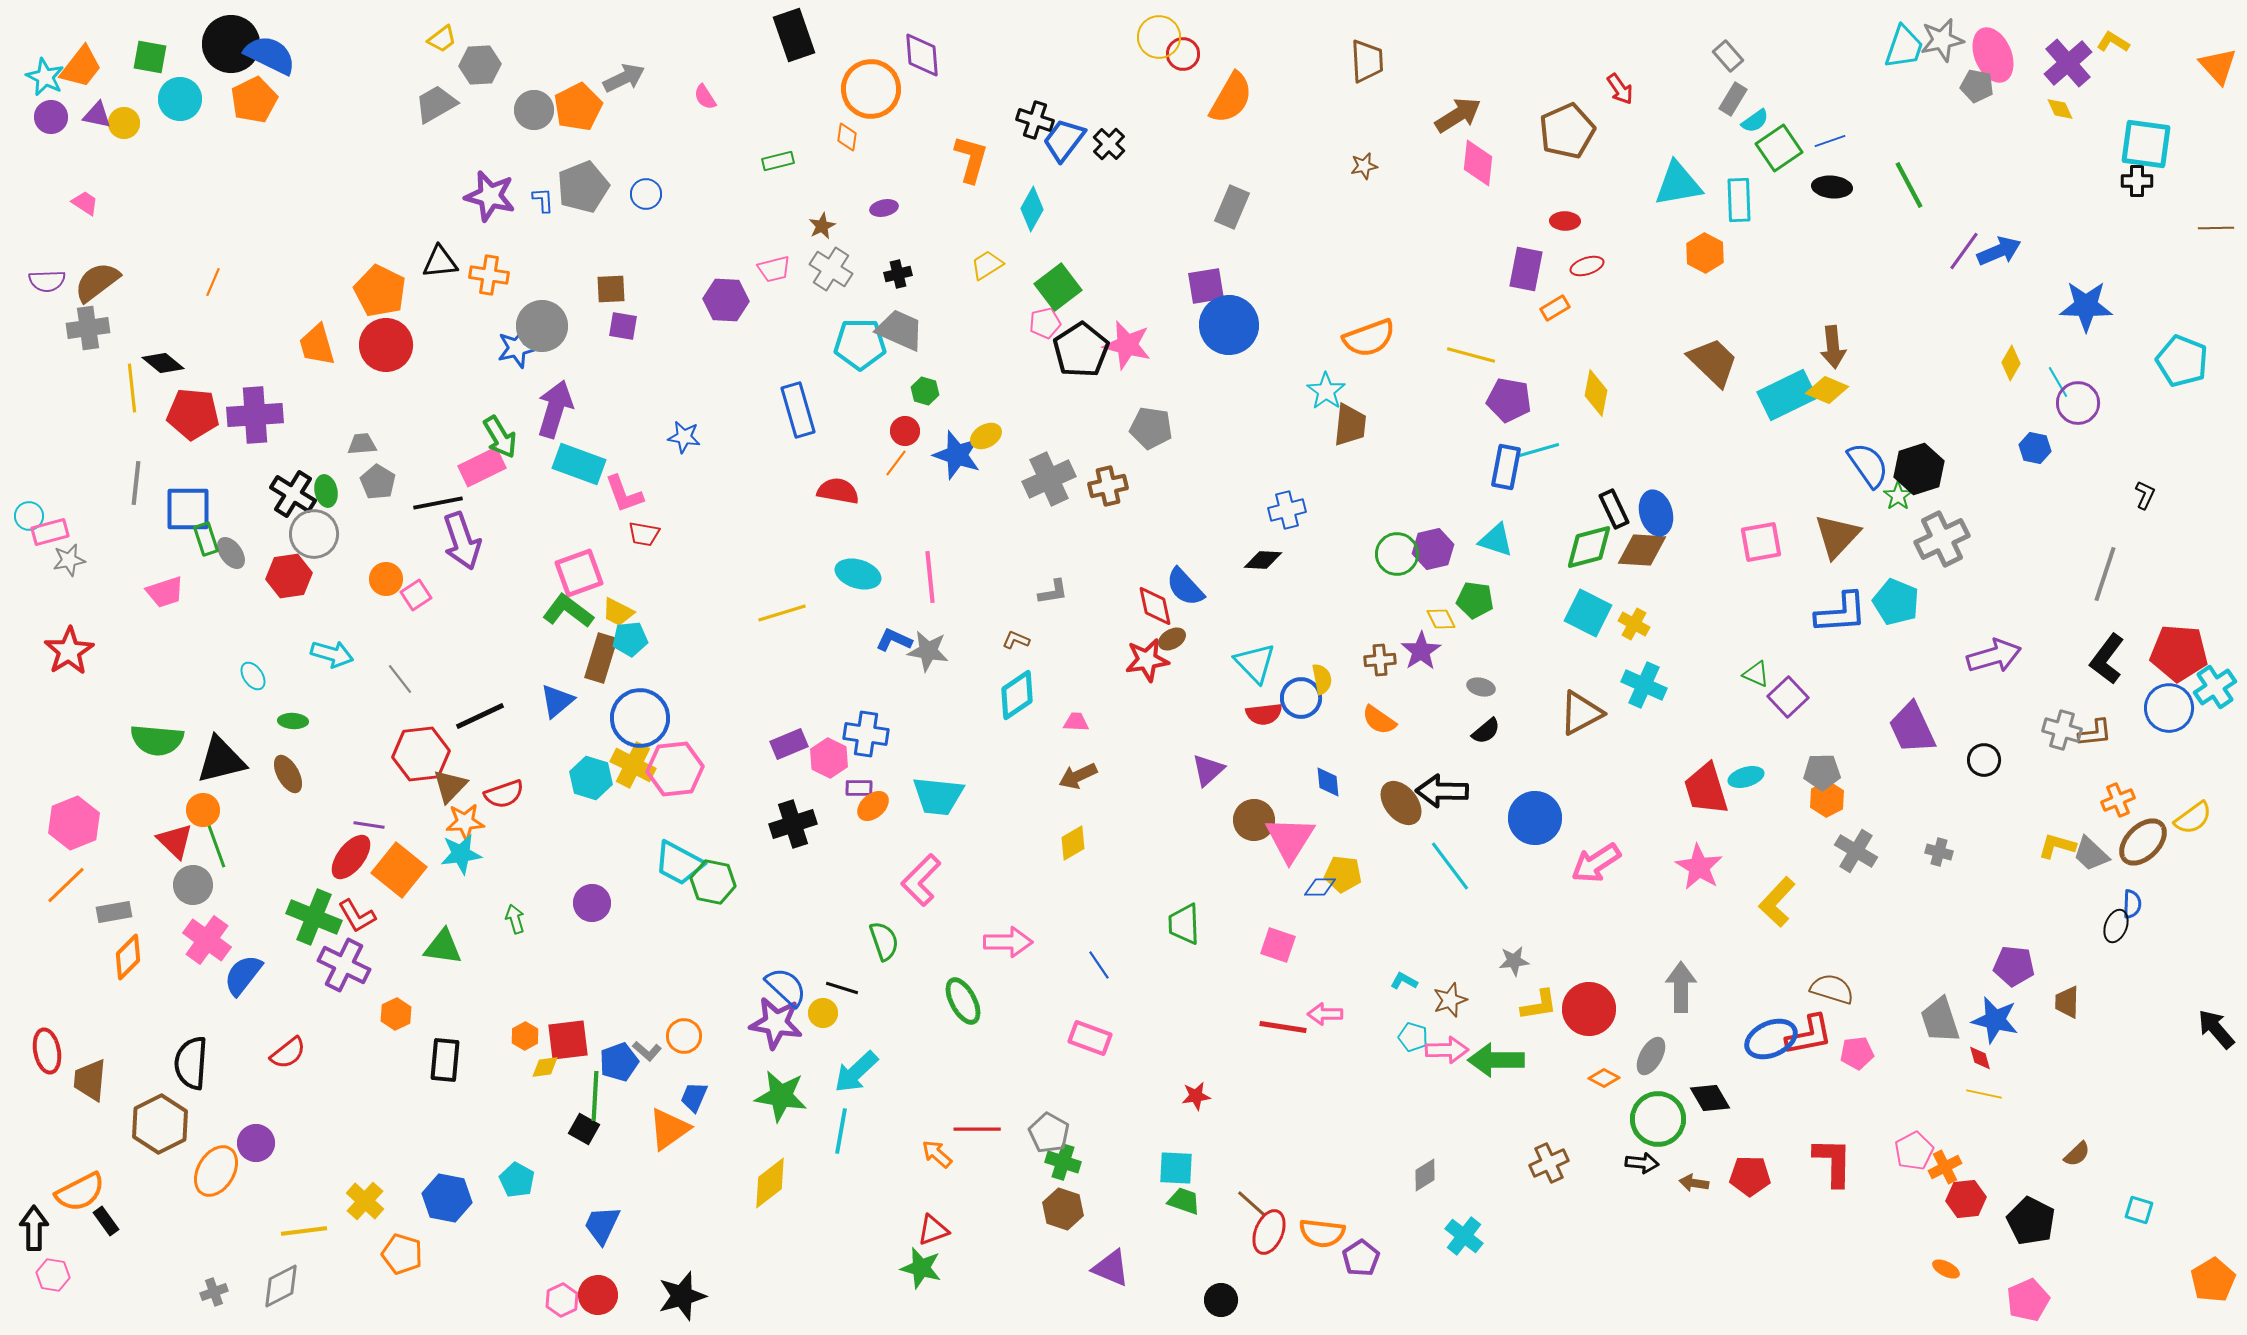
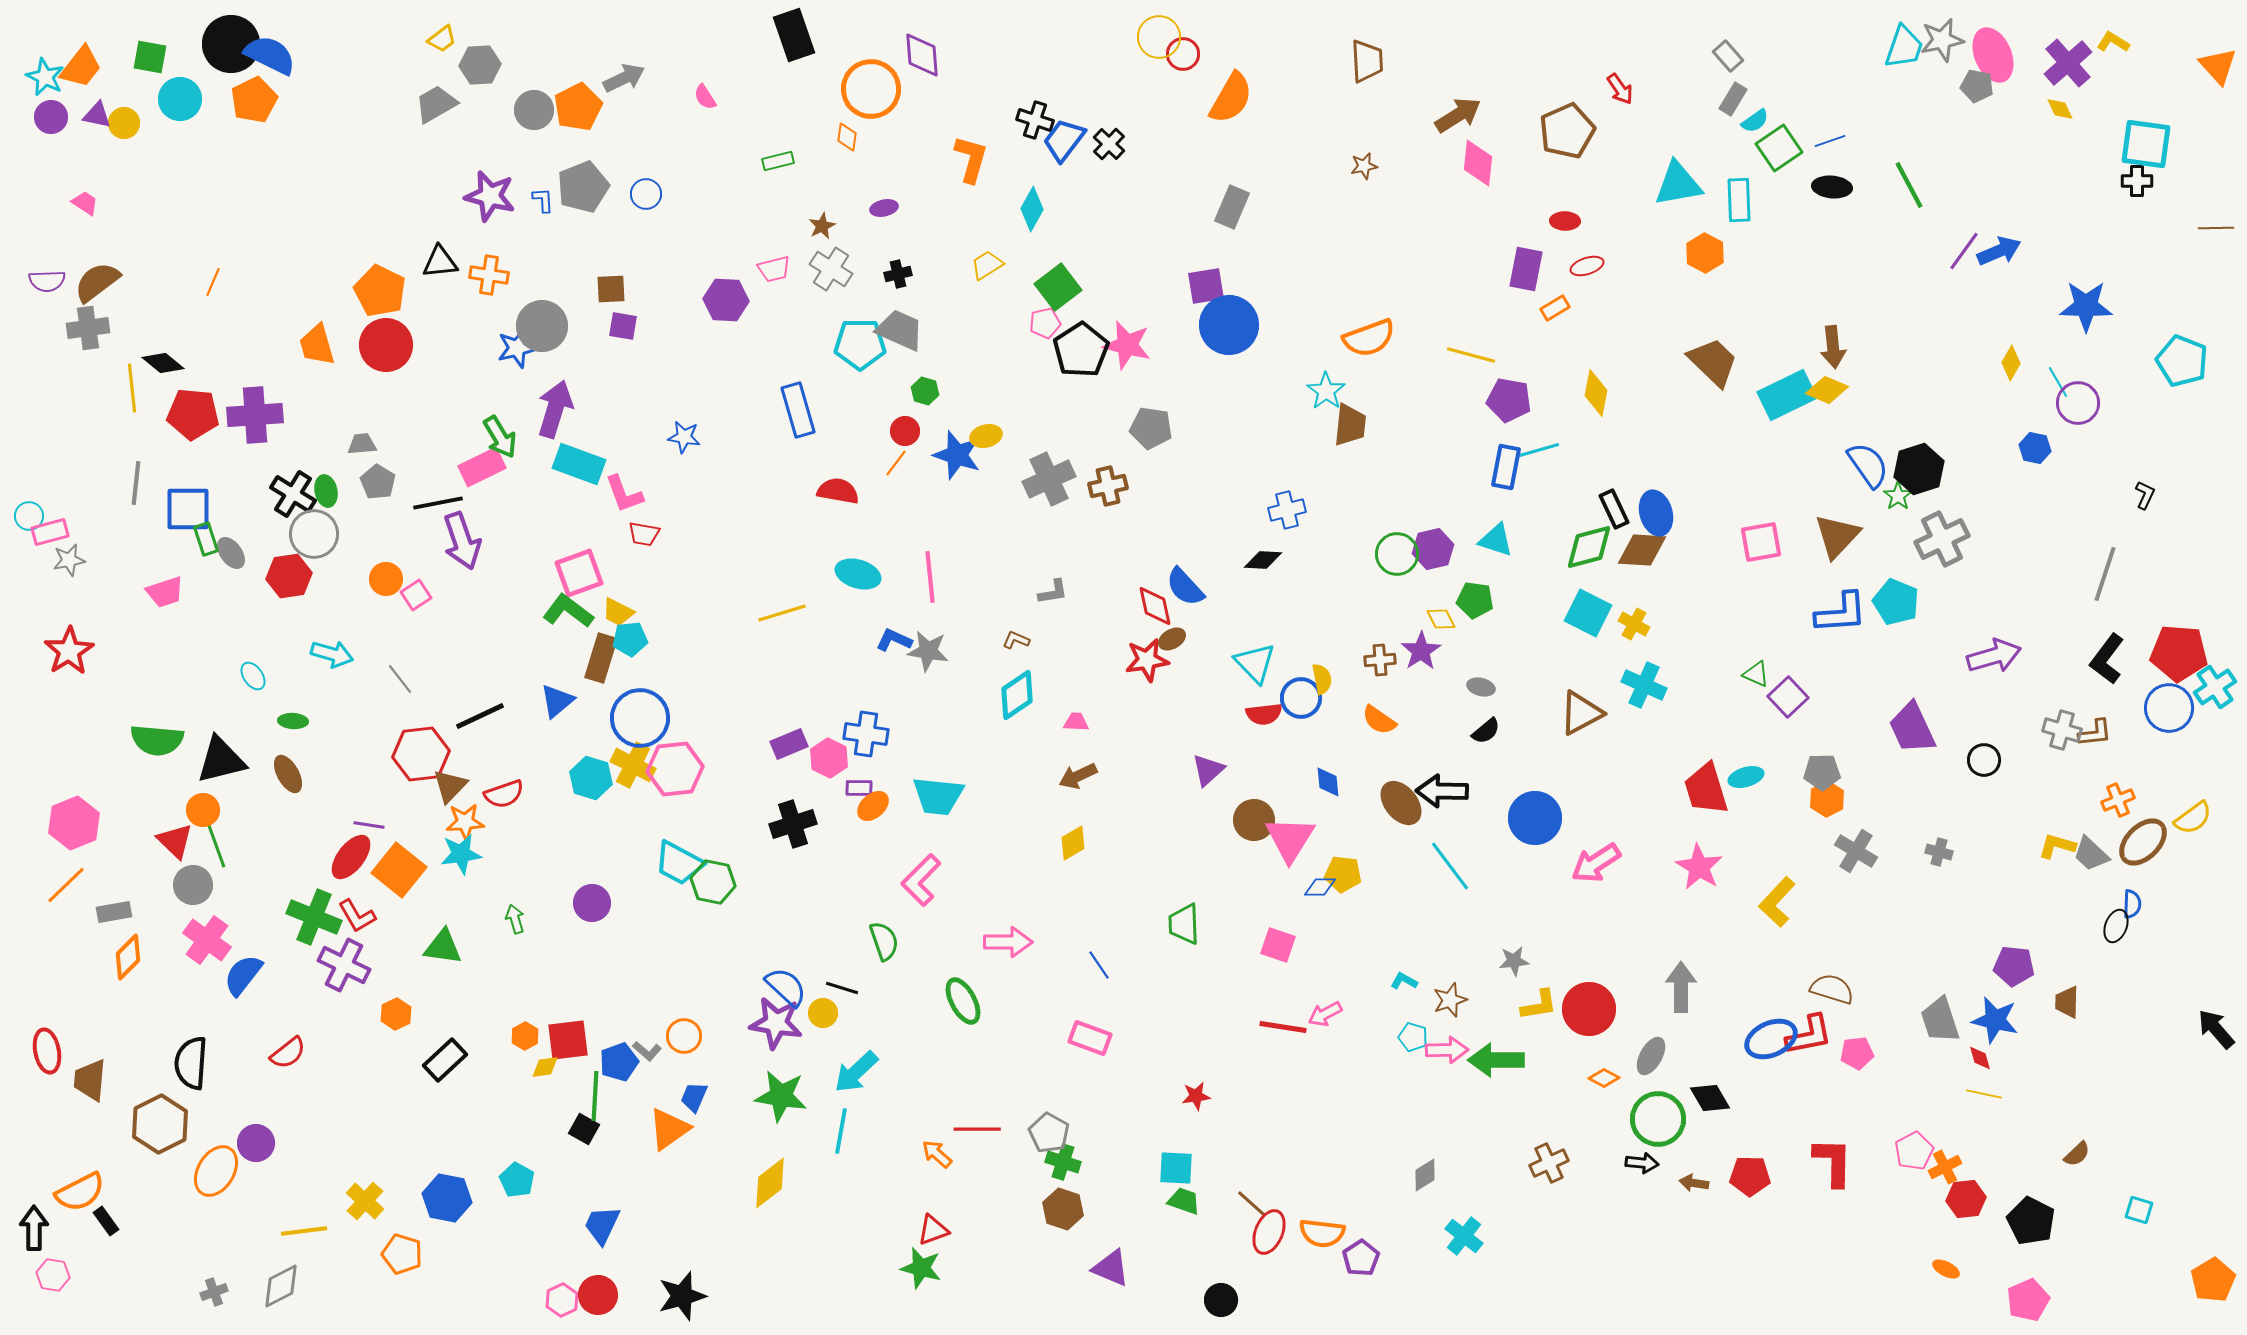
yellow ellipse at (986, 436): rotated 16 degrees clockwise
pink arrow at (1325, 1014): rotated 28 degrees counterclockwise
black rectangle at (445, 1060): rotated 42 degrees clockwise
